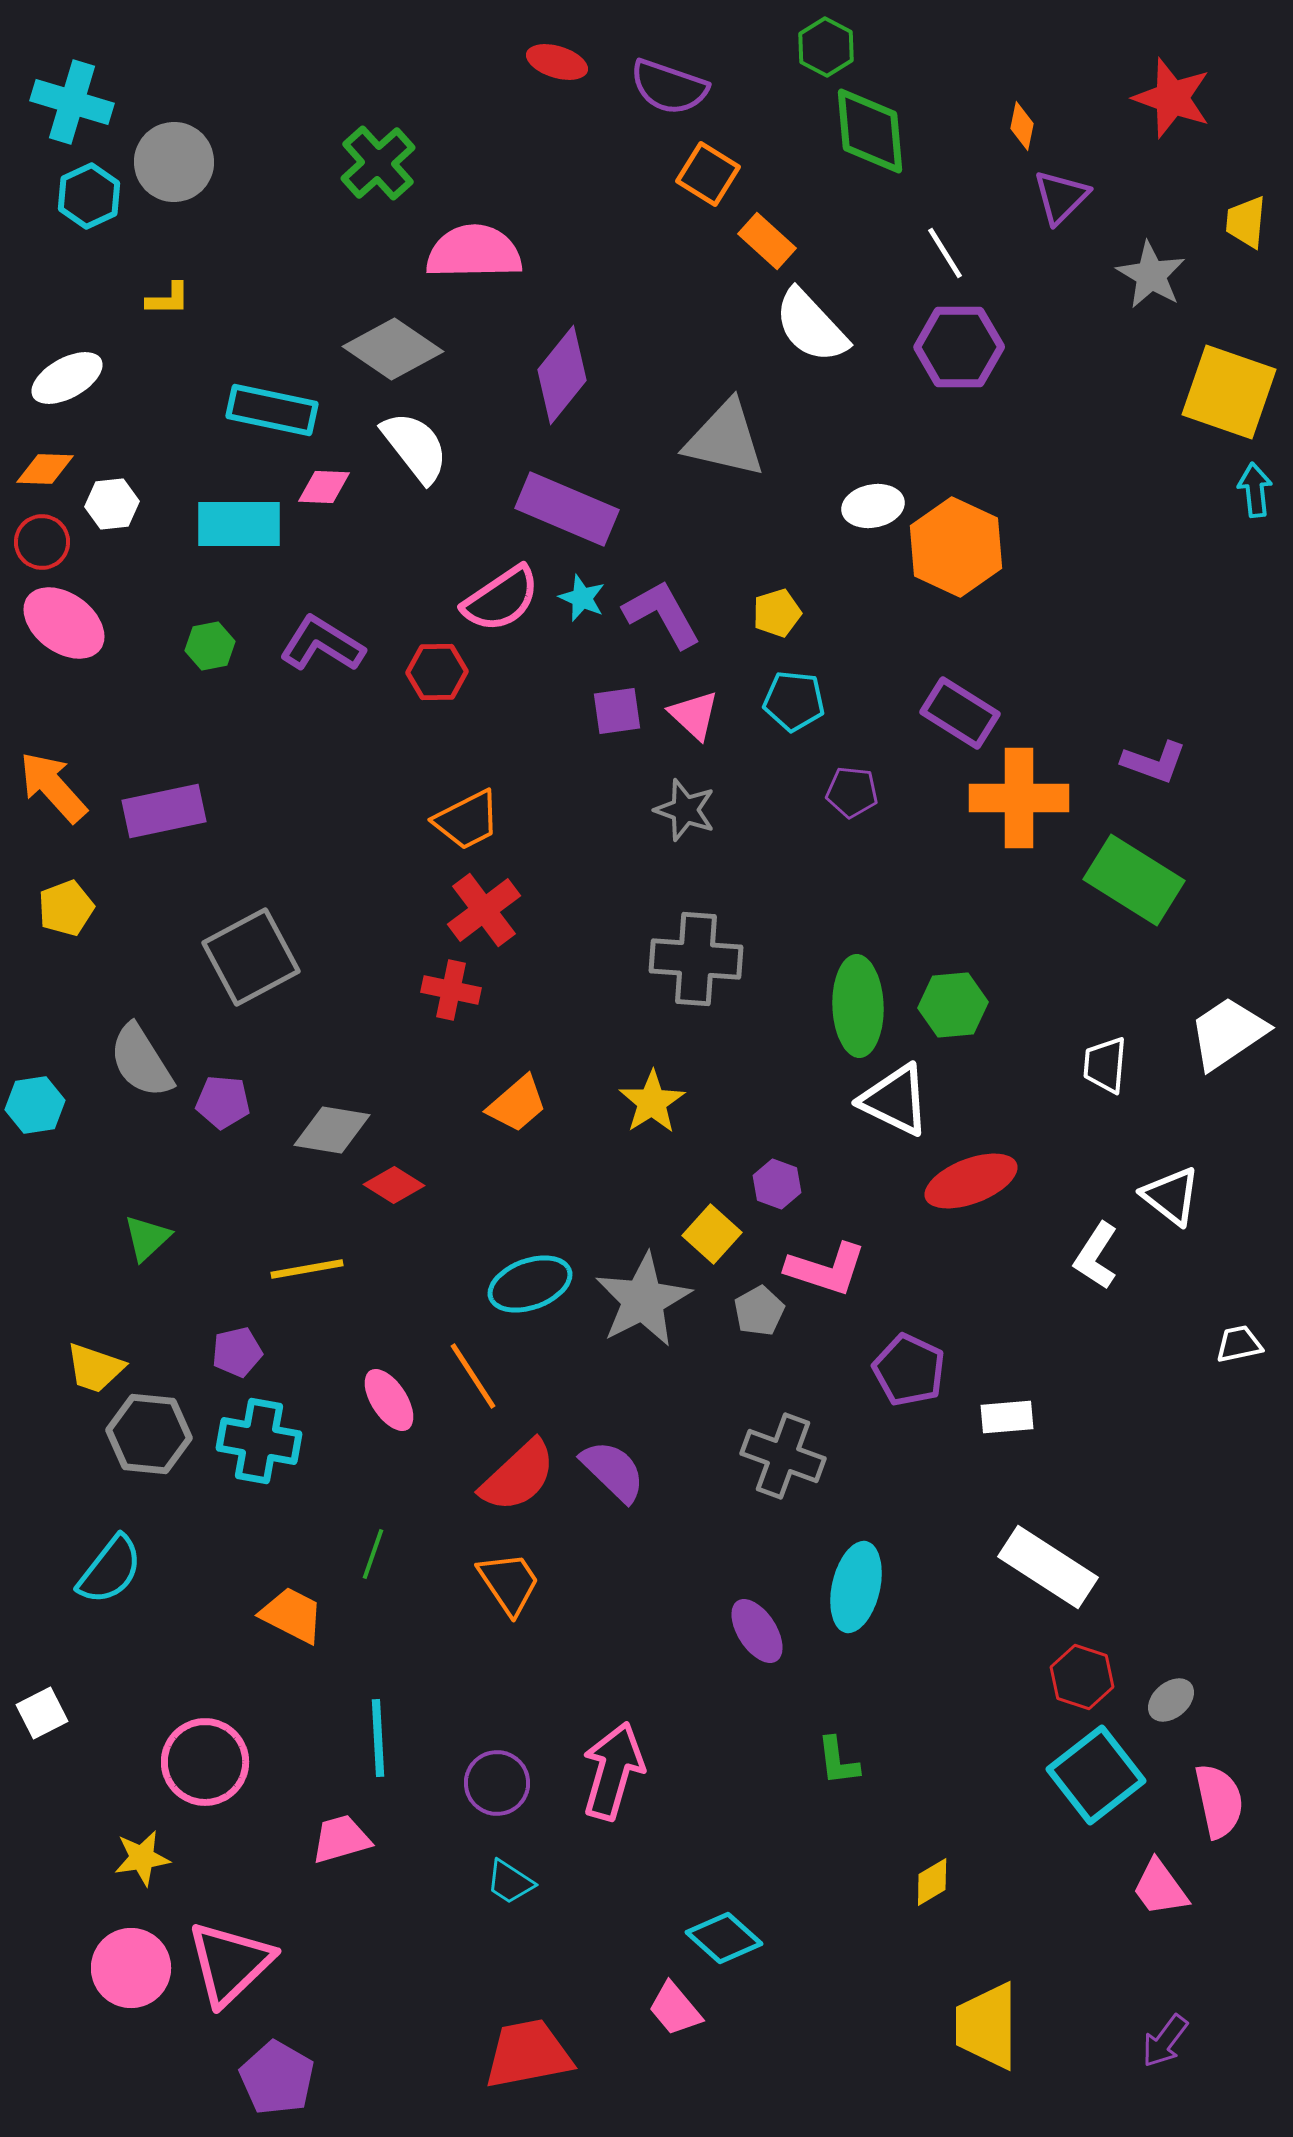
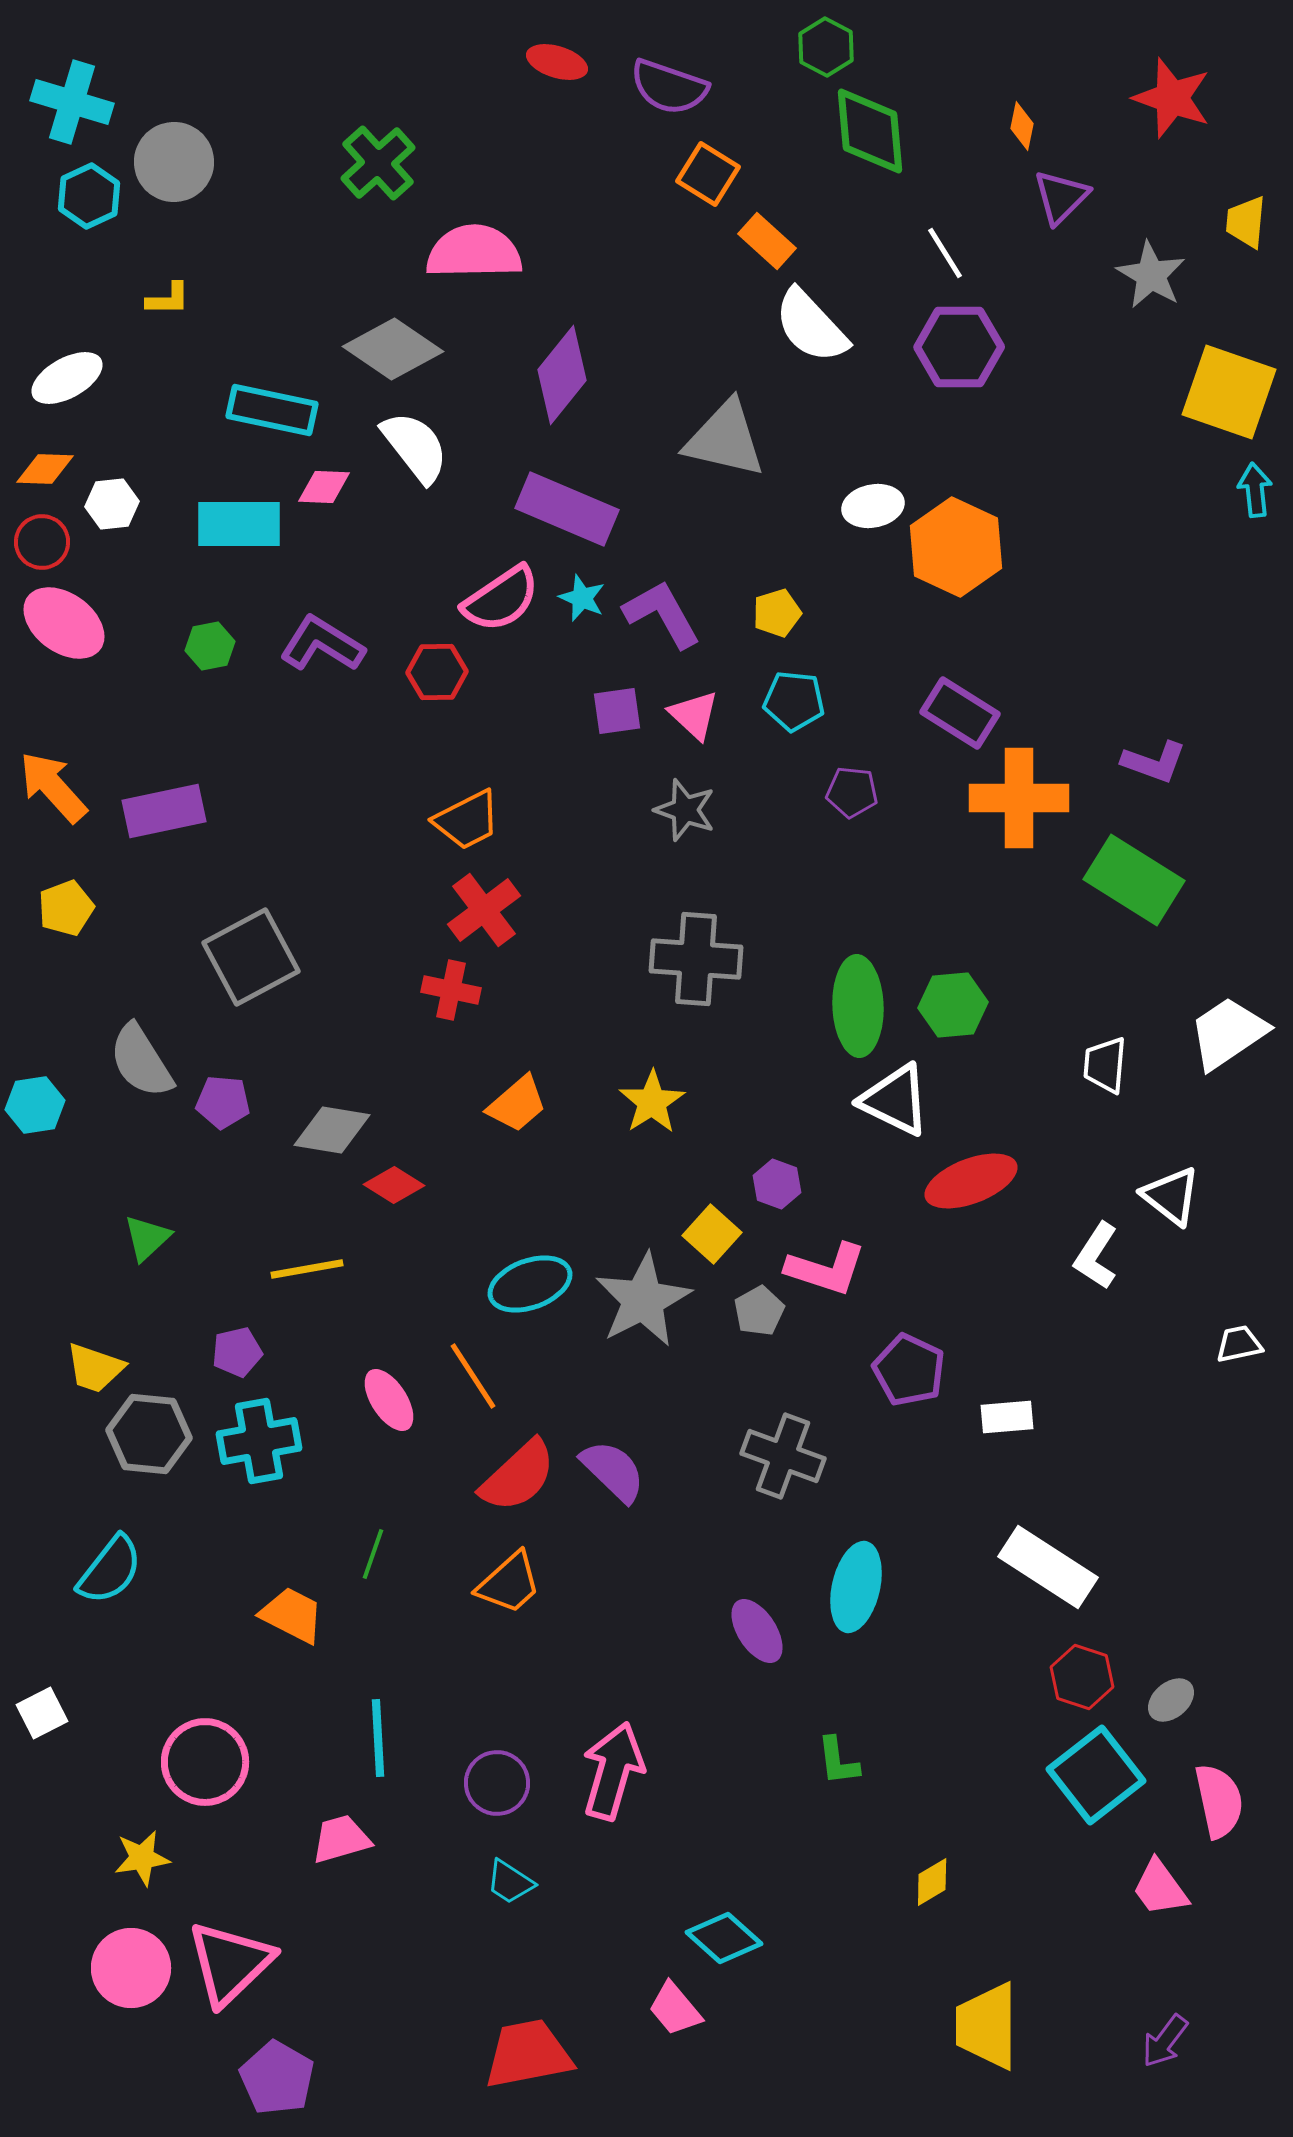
cyan cross at (259, 1441): rotated 20 degrees counterclockwise
orange trapezoid at (509, 1583): rotated 82 degrees clockwise
